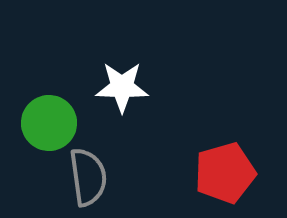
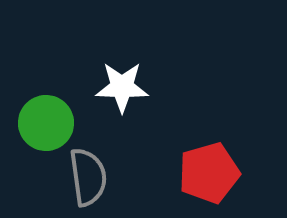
green circle: moved 3 px left
red pentagon: moved 16 px left
